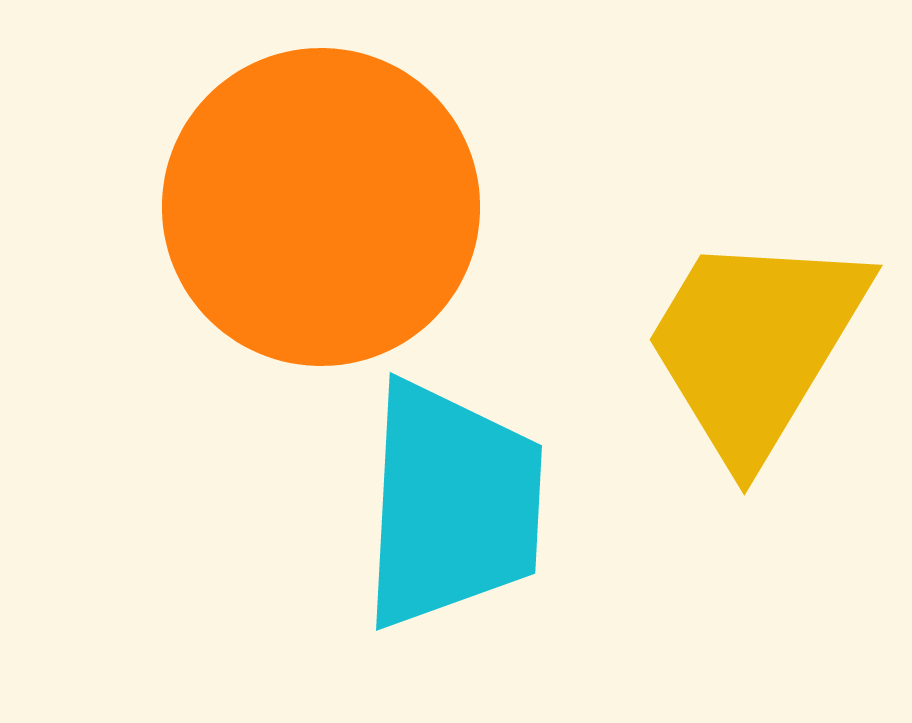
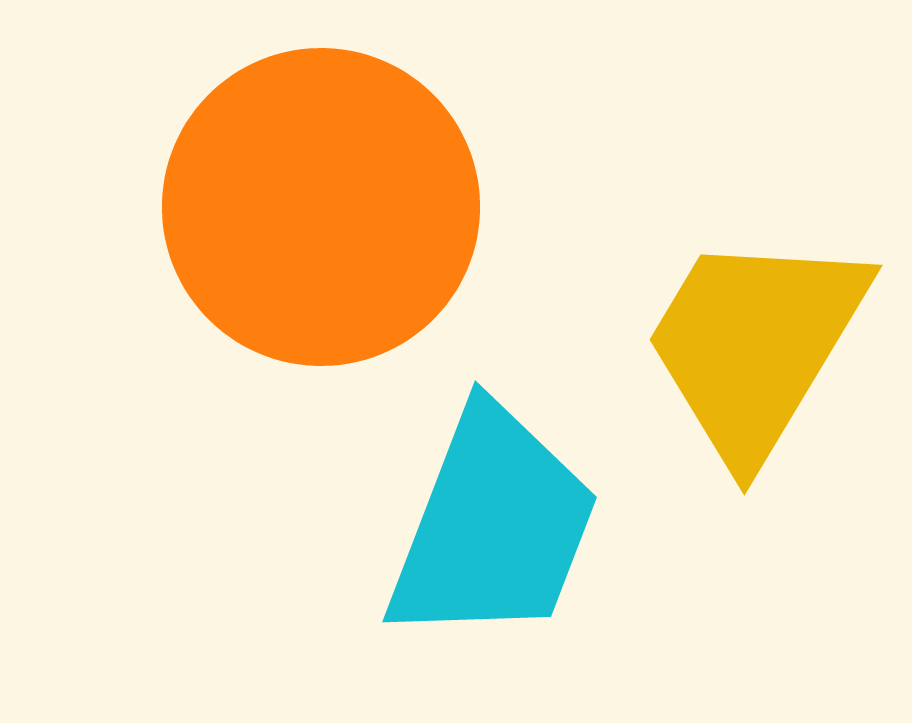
cyan trapezoid: moved 41 px right, 21 px down; rotated 18 degrees clockwise
